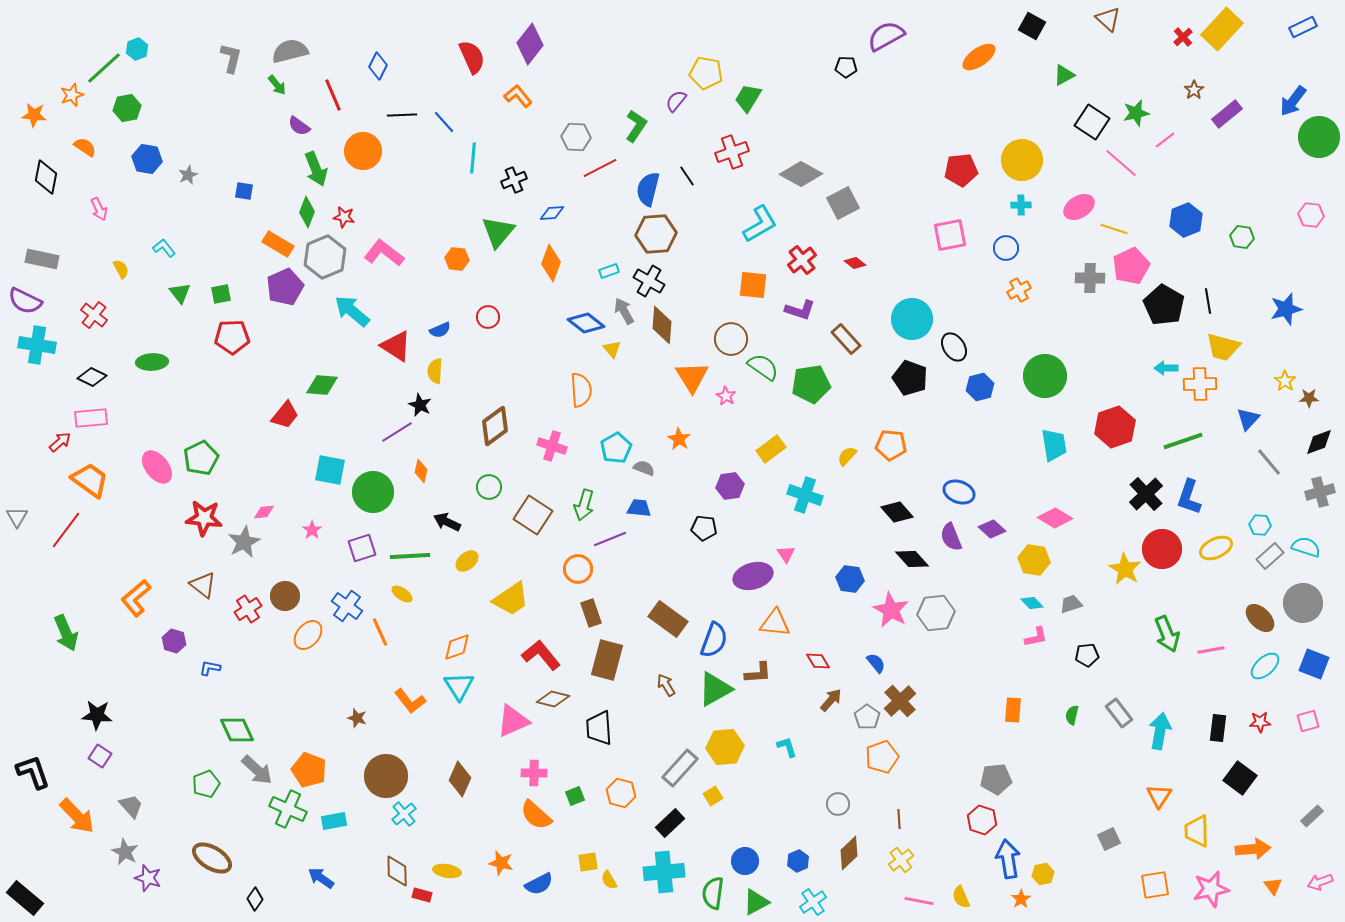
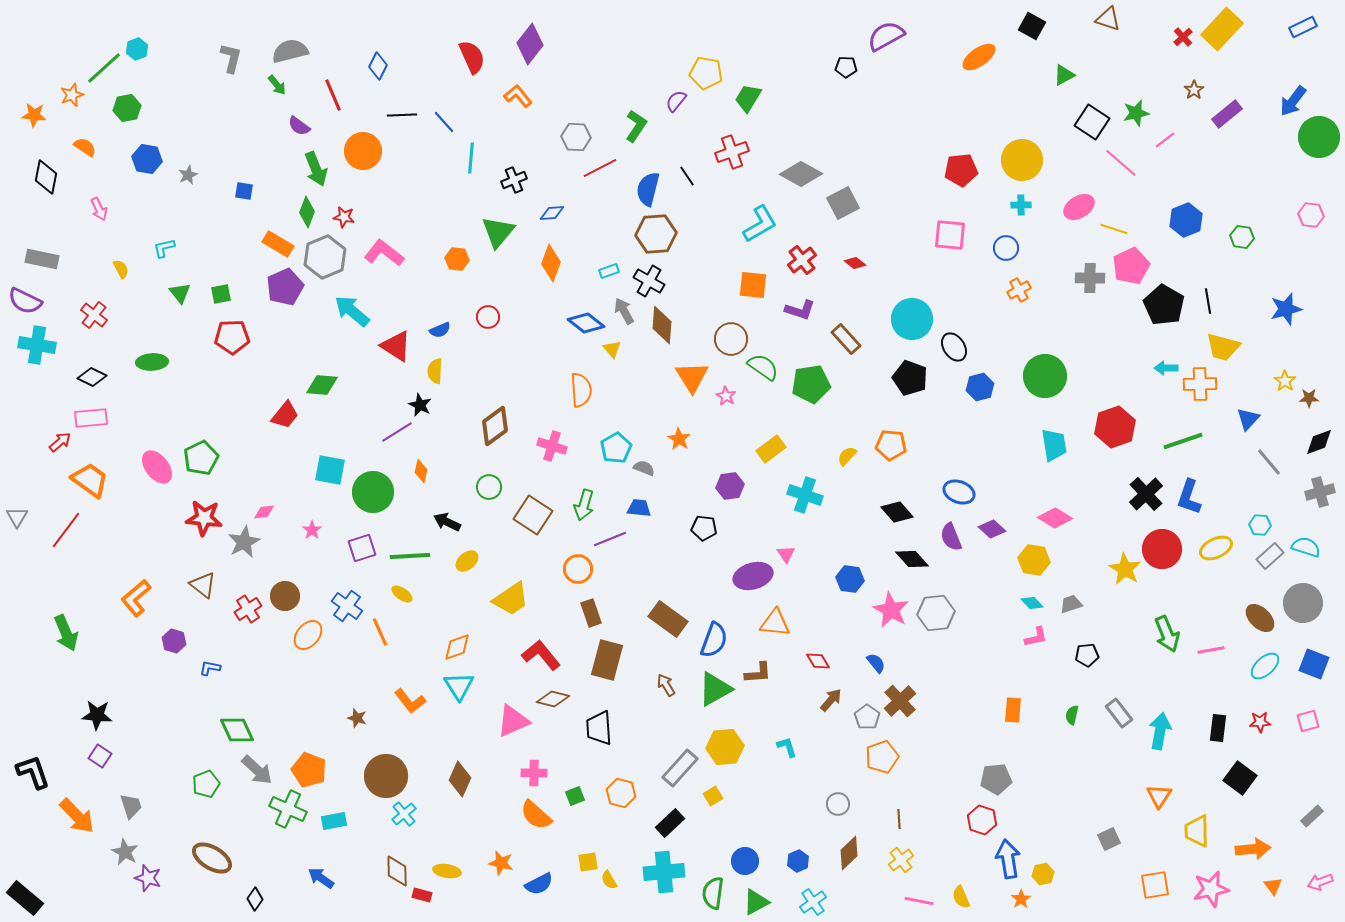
brown triangle at (1108, 19): rotated 24 degrees counterclockwise
cyan line at (473, 158): moved 2 px left
pink square at (950, 235): rotated 16 degrees clockwise
cyan L-shape at (164, 248): rotated 65 degrees counterclockwise
gray trapezoid at (131, 806): rotated 24 degrees clockwise
